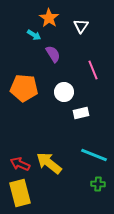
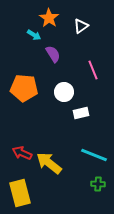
white triangle: rotated 21 degrees clockwise
red arrow: moved 2 px right, 11 px up
